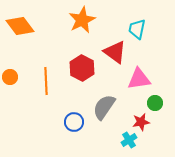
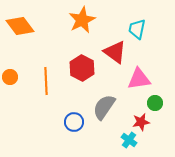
cyan cross: rotated 21 degrees counterclockwise
